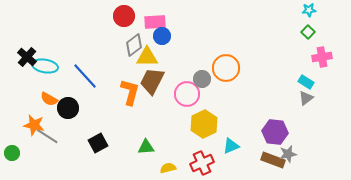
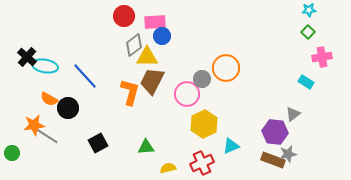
gray triangle: moved 13 px left, 16 px down
orange star: rotated 20 degrees counterclockwise
